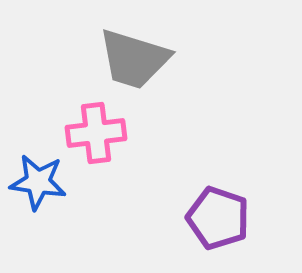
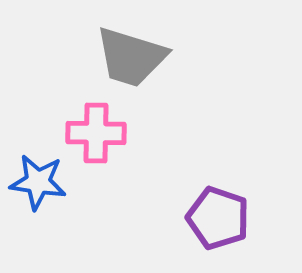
gray trapezoid: moved 3 px left, 2 px up
pink cross: rotated 8 degrees clockwise
